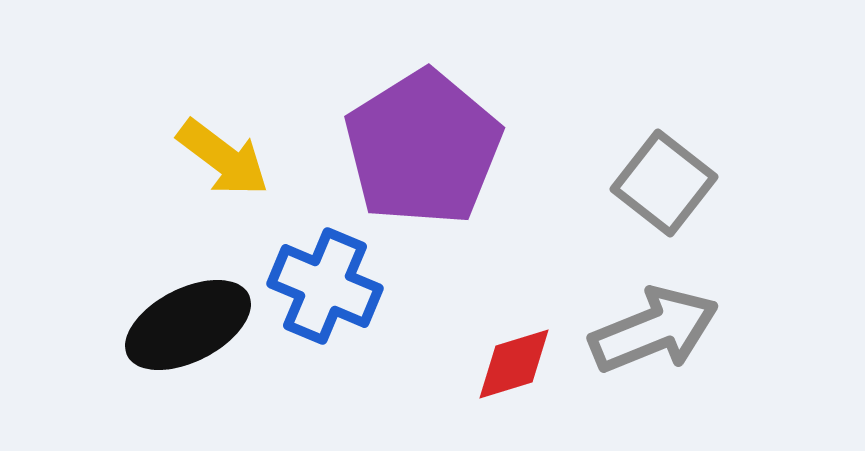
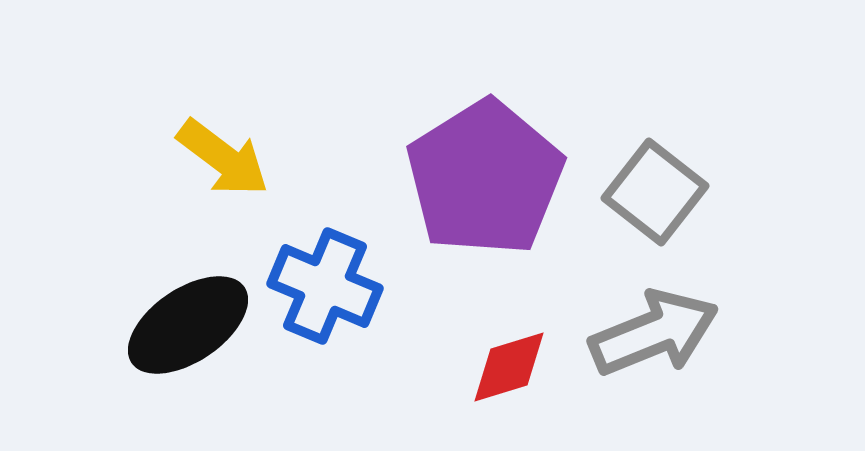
purple pentagon: moved 62 px right, 30 px down
gray square: moved 9 px left, 9 px down
black ellipse: rotated 7 degrees counterclockwise
gray arrow: moved 3 px down
red diamond: moved 5 px left, 3 px down
